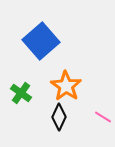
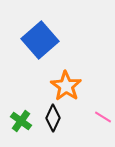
blue square: moved 1 px left, 1 px up
green cross: moved 28 px down
black diamond: moved 6 px left, 1 px down
